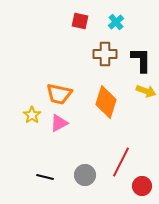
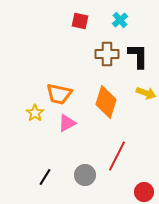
cyan cross: moved 4 px right, 2 px up
brown cross: moved 2 px right
black L-shape: moved 3 px left, 4 px up
yellow arrow: moved 2 px down
yellow star: moved 3 px right, 2 px up
pink triangle: moved 8 px right
red line: moved 4 px left, 6 px up
black line: rotated 72 degrees counterclockwise
red circle: moved 2 px right, 6 px down
